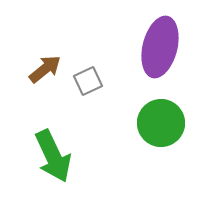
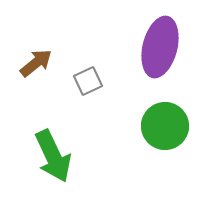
brown arrow: moved 9 px left, 6 px up
green circle: moved 4 px right, 3 px down
